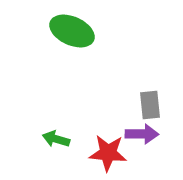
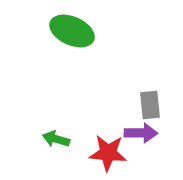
purple arrow: moved 1 px left, 1 px up
